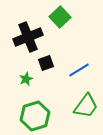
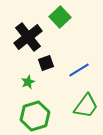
black cross: rotated 16 degrees counterclockwise
green star: moved 2 px right, 3 px down
